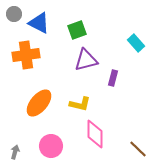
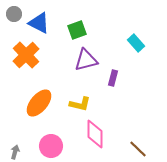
orange cross: rotated 36 degrees counterclockwise
